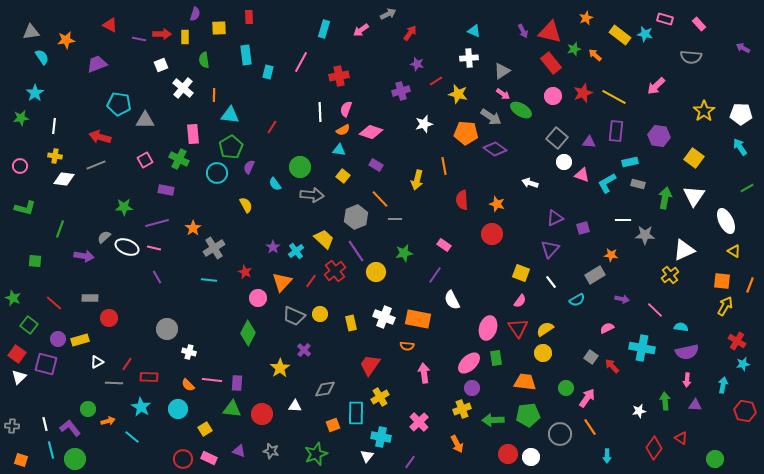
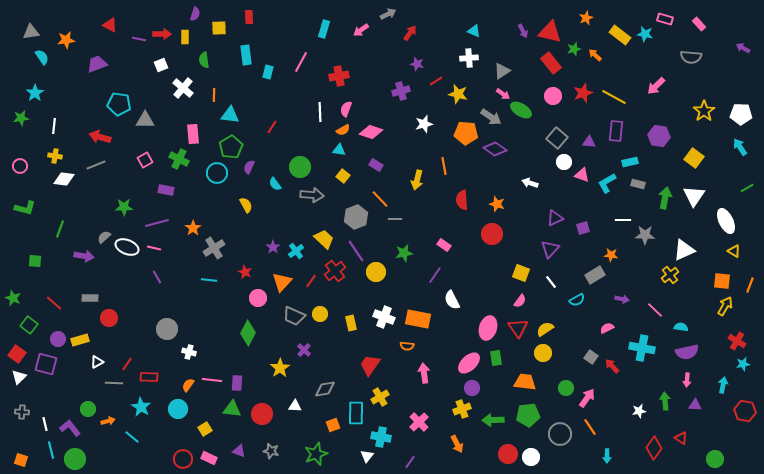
orange semicircle at (188, 385): rotated 80 degrees clockwise
gray cross at (12, 426): moved 10 px right, 14 px up
